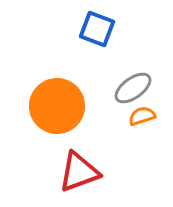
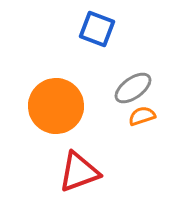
orange circle: moved 1 px left
